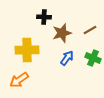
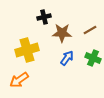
black cross: rotated 16 degrees counterclockwise
brown star: rotated 18 degrees clockwise
yellow cross: rotated 15 degrees counterclockwise
